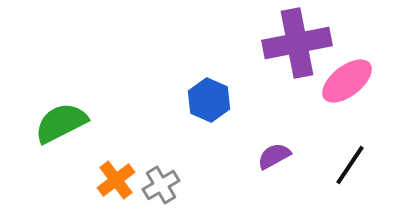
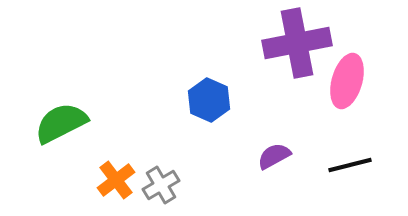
pink ellipse: rotated 36 degrees counterclockwise
black line: rotated 42 degrees clockwise
